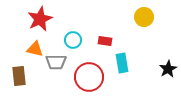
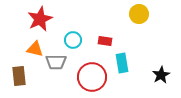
yellow circle: moved 5 px left, 3 px up
black star: moved 7 px left, 6 px down
red circle: moved 3 px right
